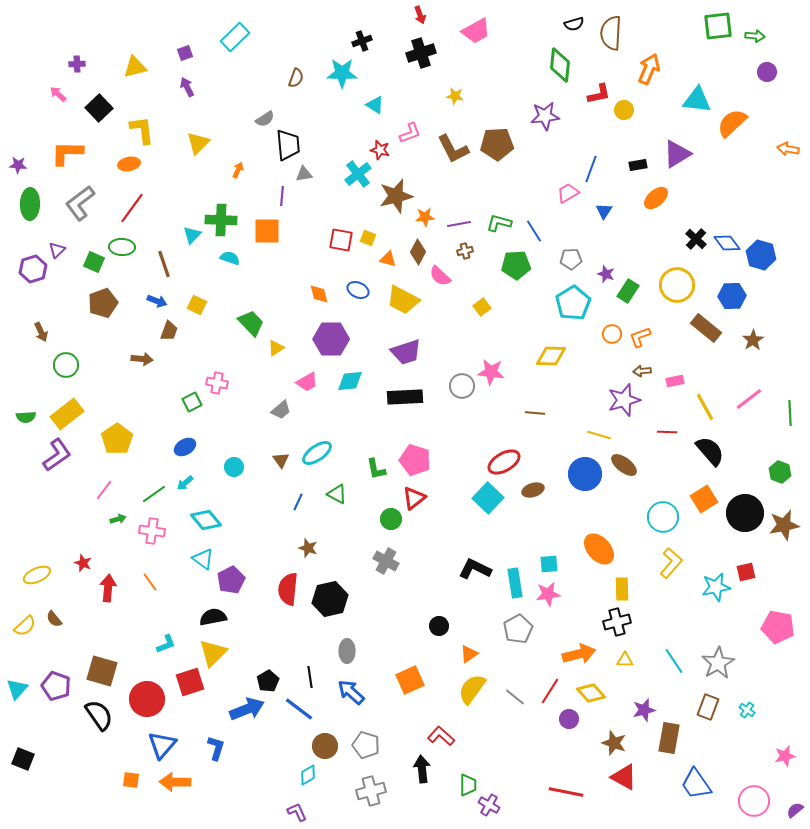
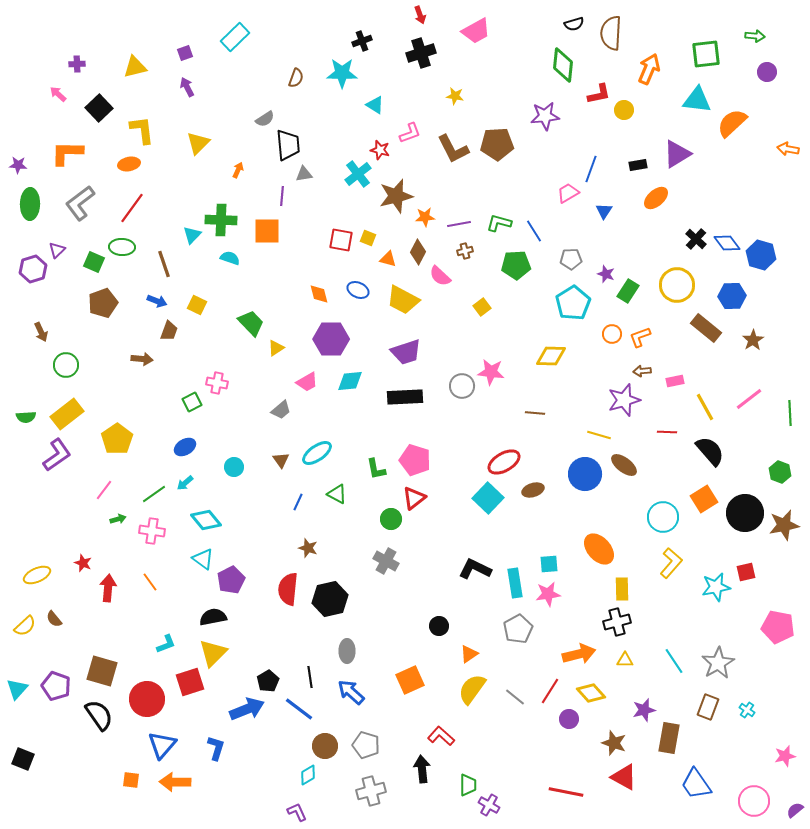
green square at (718, 26): moved 12 px left, 28 px down
green diamond at (560, 65): moved 3 px right
